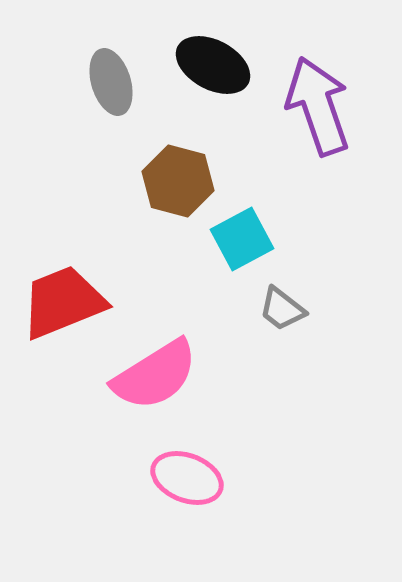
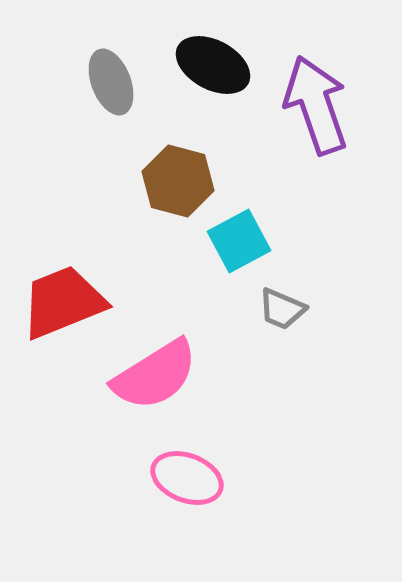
gray ellipse: rotated 4 degrees counterclockwise
purple arrow: moved 2 px left, 1 px up
cyan square: moved 3 px left, 2 px down
gray trapezoid: rotated 15 degrees counterclockwise
